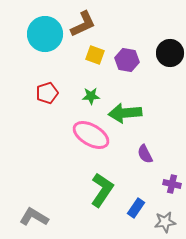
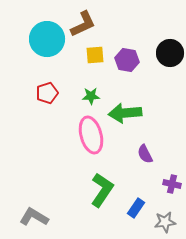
cyan circle: moved 2 px right, 5 px down
yellow square: rotated 24 degrees counterclockwise
pink ellipse: rotated 45 degrees clockwise
